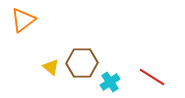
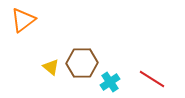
red line: moved 2 px down
